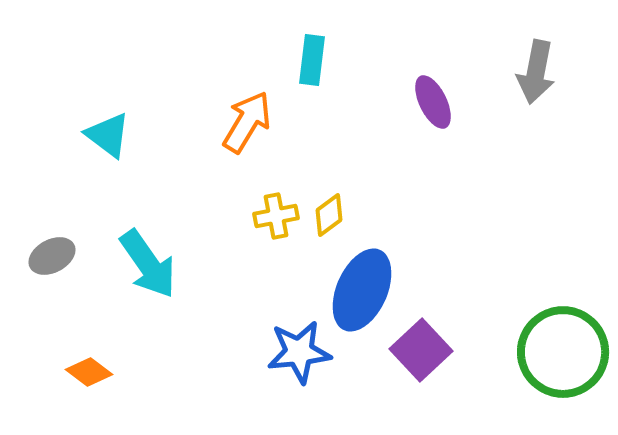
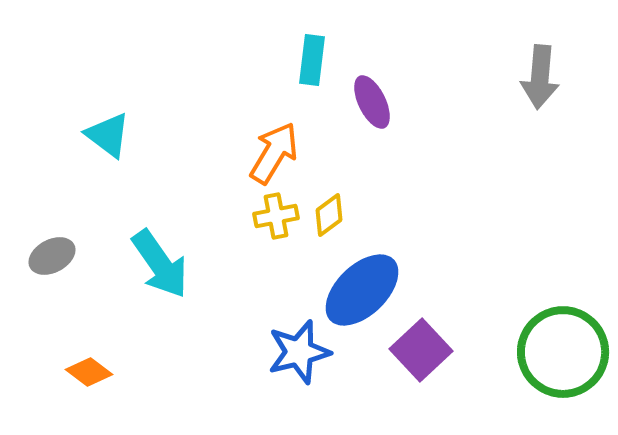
gray arrow: moved 4 px right, 5 px down; rotated 6 degrees counterclockwise
purple ellipse: moved 61 px left
orange arrow: moved 27 px right, 31 px down
cyan arrow: moved 12 px right
blue ellipse: rotated 22 degrees clockwise
blue star: rotated 8 degrees counterclockwise
